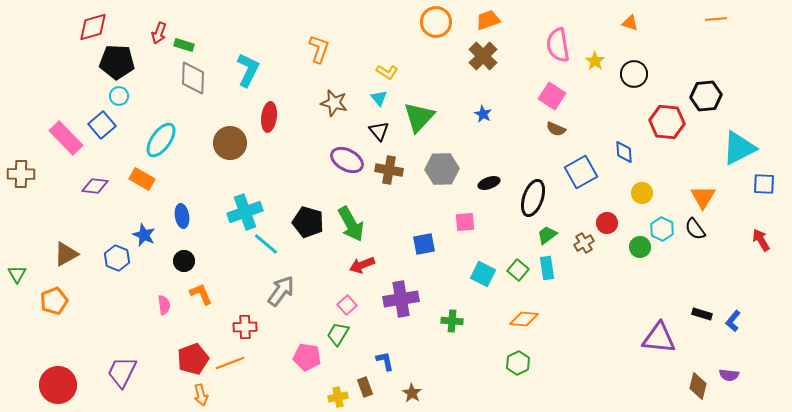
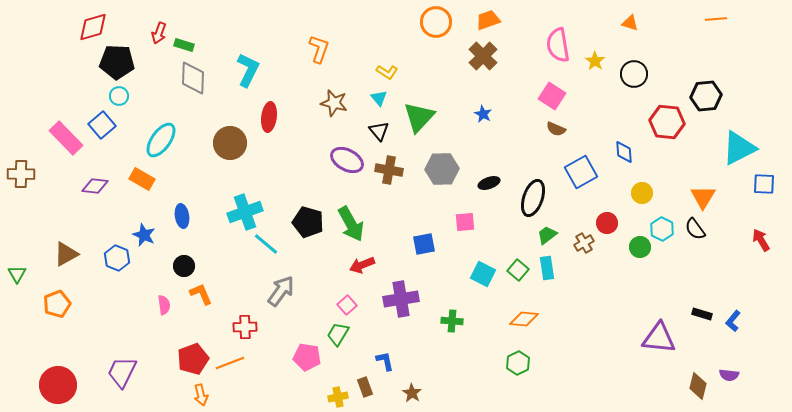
black circle at (184, 261): moved 5 px down
orange pentagon at (54, 301): moved 3 px right, 3 px down
